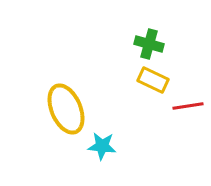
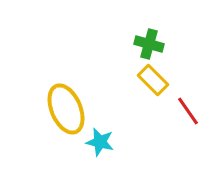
yellow rectangle: rotated 20 degrees clockwise
red line: moved 5 px down; rotated 64 degrees clockwise
cyan star: moved 2 px left, 4 px up; rotated 8 degrees clockwise
